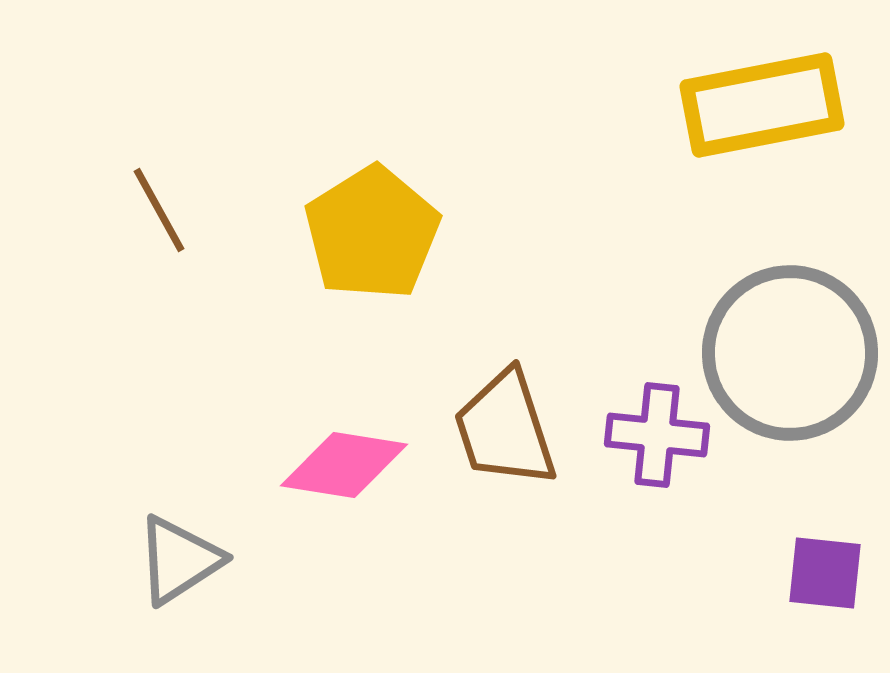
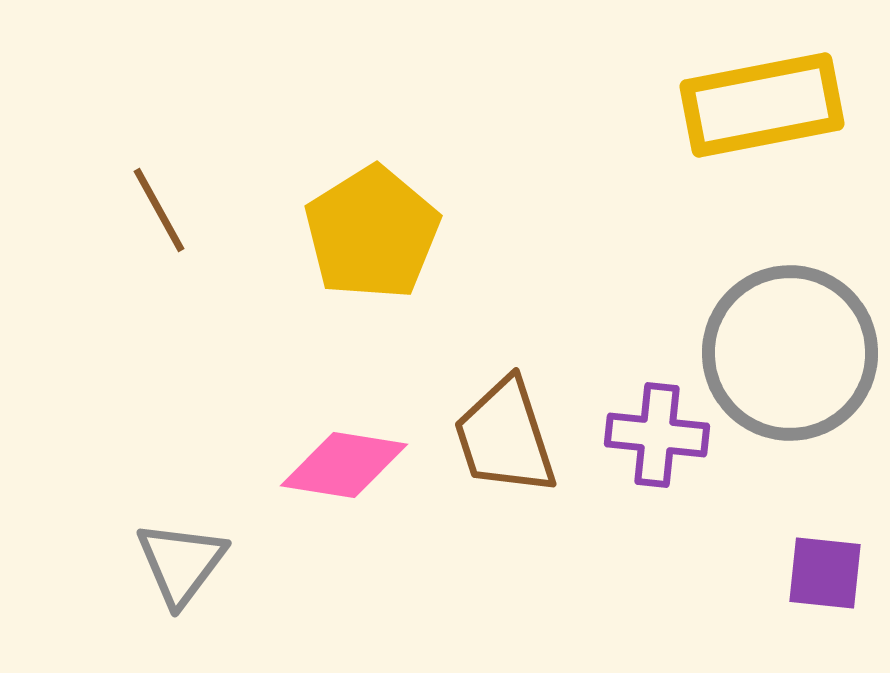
brown trapezoid: moved 8 px down
gray triangle: moved 2 px right, 3 px down; rotated 20 degrees counterclockwise
